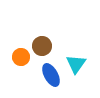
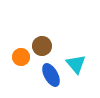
cyan triangle: rotated 15 degrees counterclockwise
